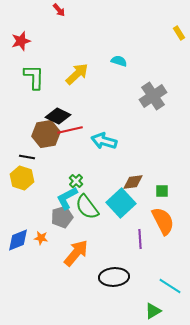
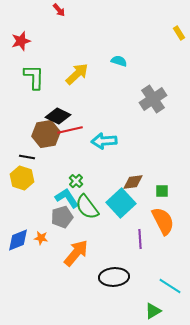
gray cross: moved 3 px down
cyan arrow: rotated 20 degrees counterclockwise
cyan L-shape: rotated 85 degrees clockwise
